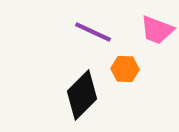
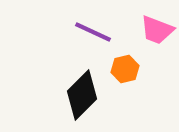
orange hexagon: rotated 16 degrees counterclockwise
